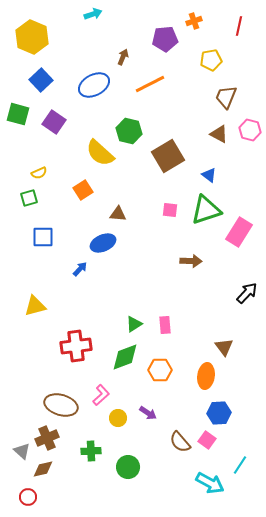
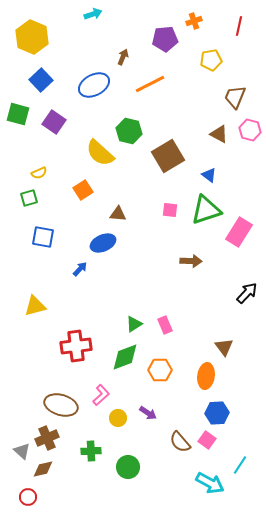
brown trapezoid at (226, 97): moved 9 px right
blue square at (43, 237): rotated 10 degrees clockwise
pink rectangle at (165, 325): rotated 18 degrees counterclockwise
blue hexagon at (219, 413): moved 2 px left
